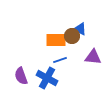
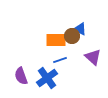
purple triangle: rotated 36 degrees clockwise
blue cross: rotated 25 degrees clockwise
